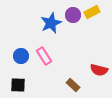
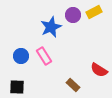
yellow rectangle: moved 2 px right
blue star: moved 4 px down
red semicircle: rotated 18 degrees clockwise
black square: moved 1 px left, 2 px down
